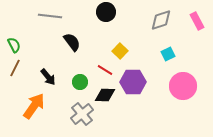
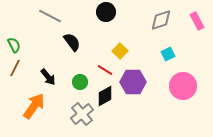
gray line: rotated 20 degrees clockwise
black diamond: moved 1 px down; rotated 30 degrees counterclockwise
